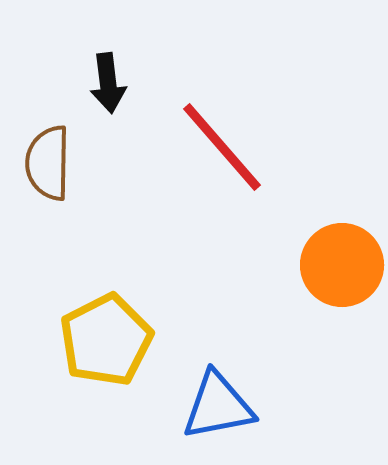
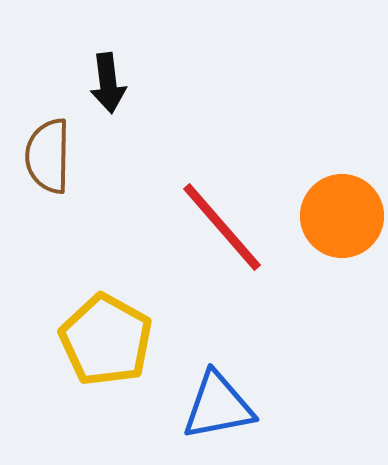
red line: moved 80 px down
brown semicircle: moved 7 px up
orange circle: moved 49 px up
yellow pentagon: rotated 16 degrees counterclockwise
